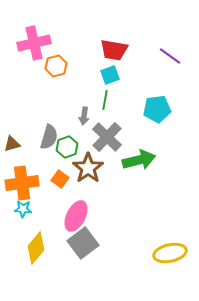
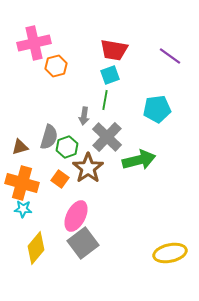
brown triangle: moved 8 px right, 3 px down
orange cross: rotated 24 degrees clockwise
